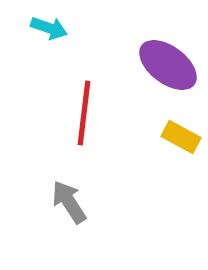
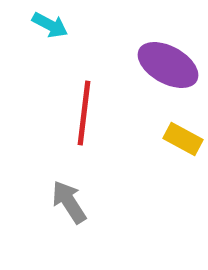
cyan arrow: moved 1 px right, 3 px up; rotated 9 degrees clockwise
purple ellipse: rotated 8 degrees counterclockwise
yellow rectangle: moved 2 px right, 2 px down
